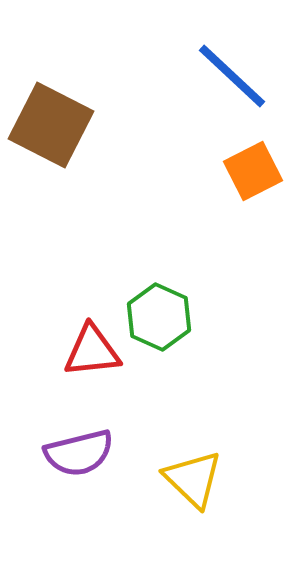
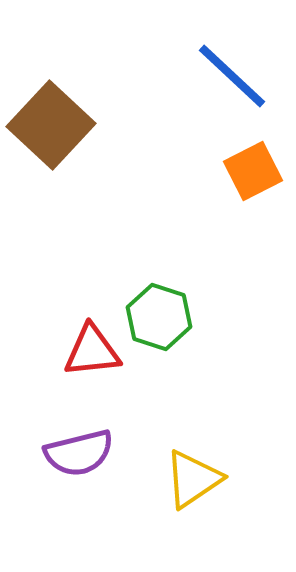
brown square: rotated 16 degrees clockwise
green hexagon: rotated 6 degrees counterclockwise
yellow triangle: rotated 42 degrees clockwise
